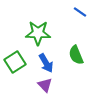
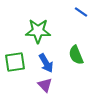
blue line: moved 1 px right
green star: moved 2 px up
green square: rotated 25 degrees clockwise
